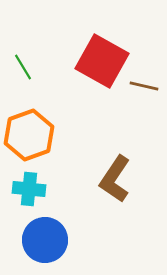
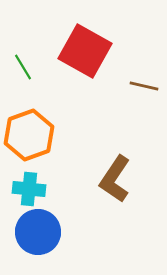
red square: moved 17 px left, 10 px up
blue circle: moved 7 px left, 8 px up
